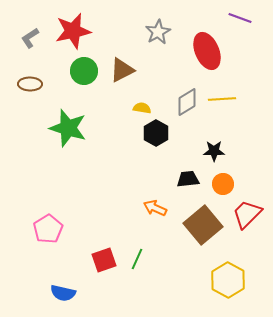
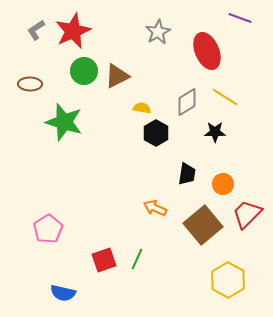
red star: rotated 12 degrees counterclockwise
gray L-shape: moved 6 px right, 8 px up
brown triangle: moved 5 px left, 6 px down
yellow line: moved 3 px right, 2 px up; rotated 36 degrees clockwise
green star: moved 4 px left, 6 px up
black star: moved 1 px right, 19 px up
black trapezoid: moved 1 px left, 5 px up; rotated 105 degrees clockwise
